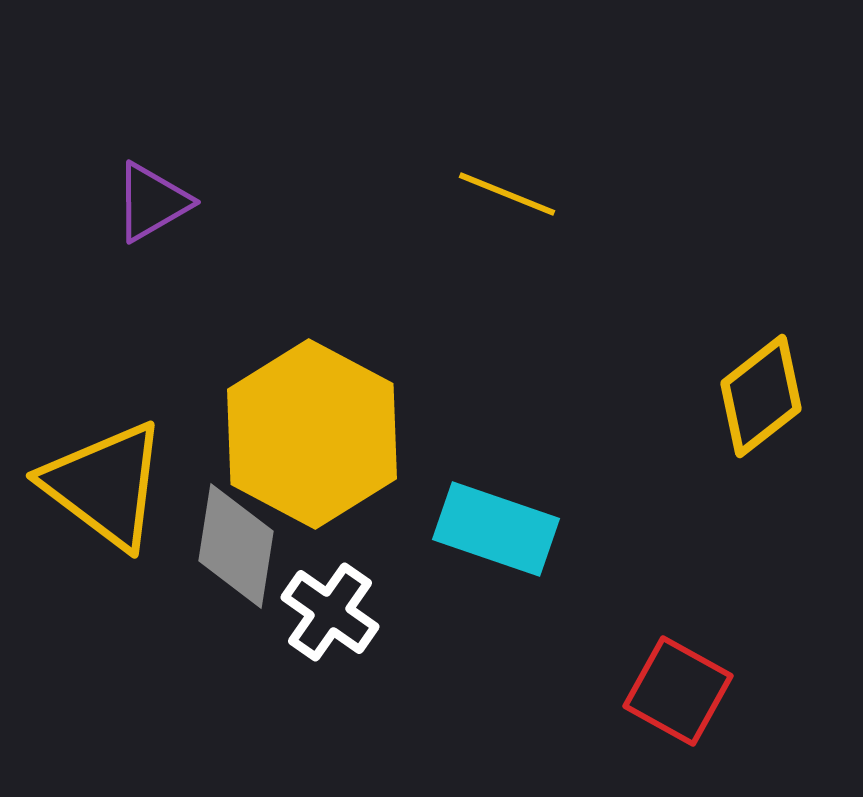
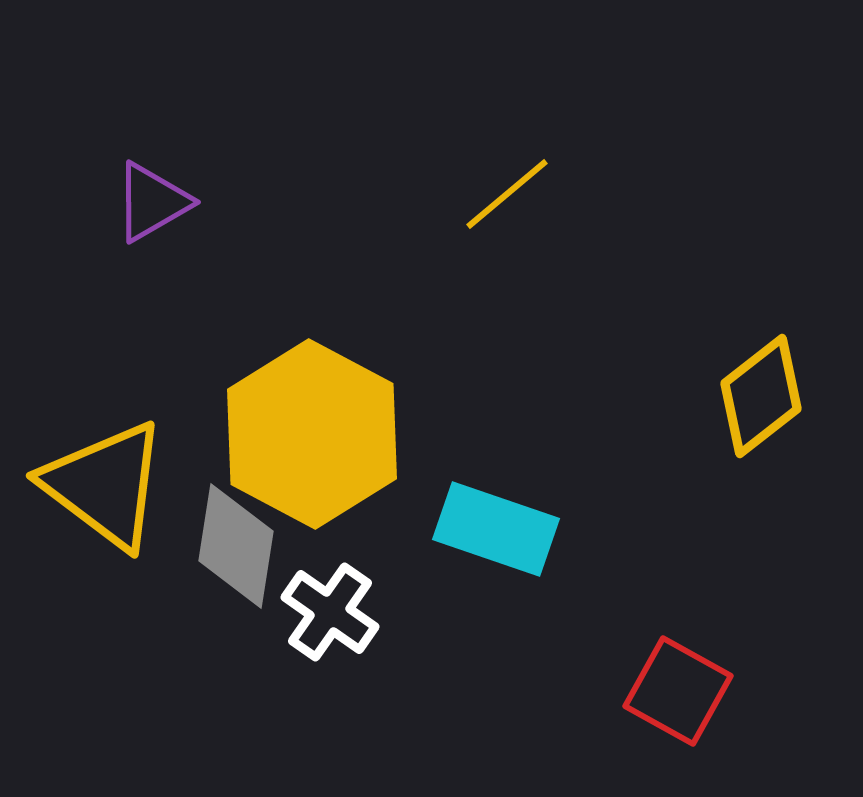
yellow line: rotated 62 degrees counterclockwise
